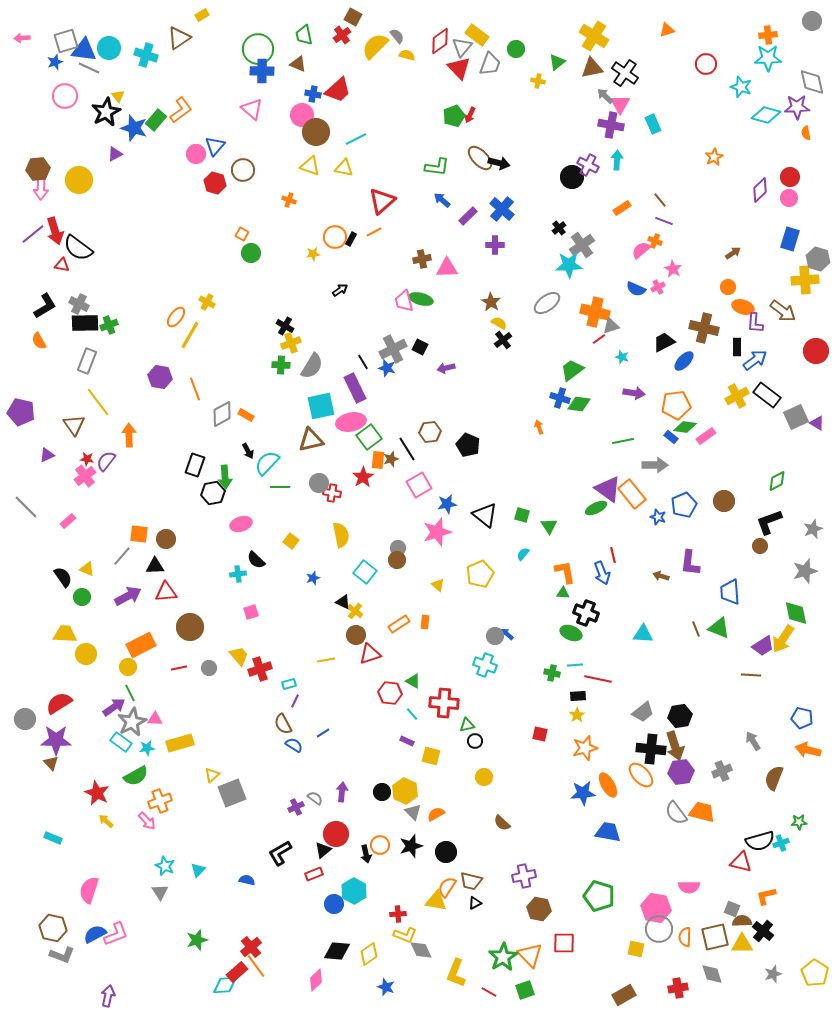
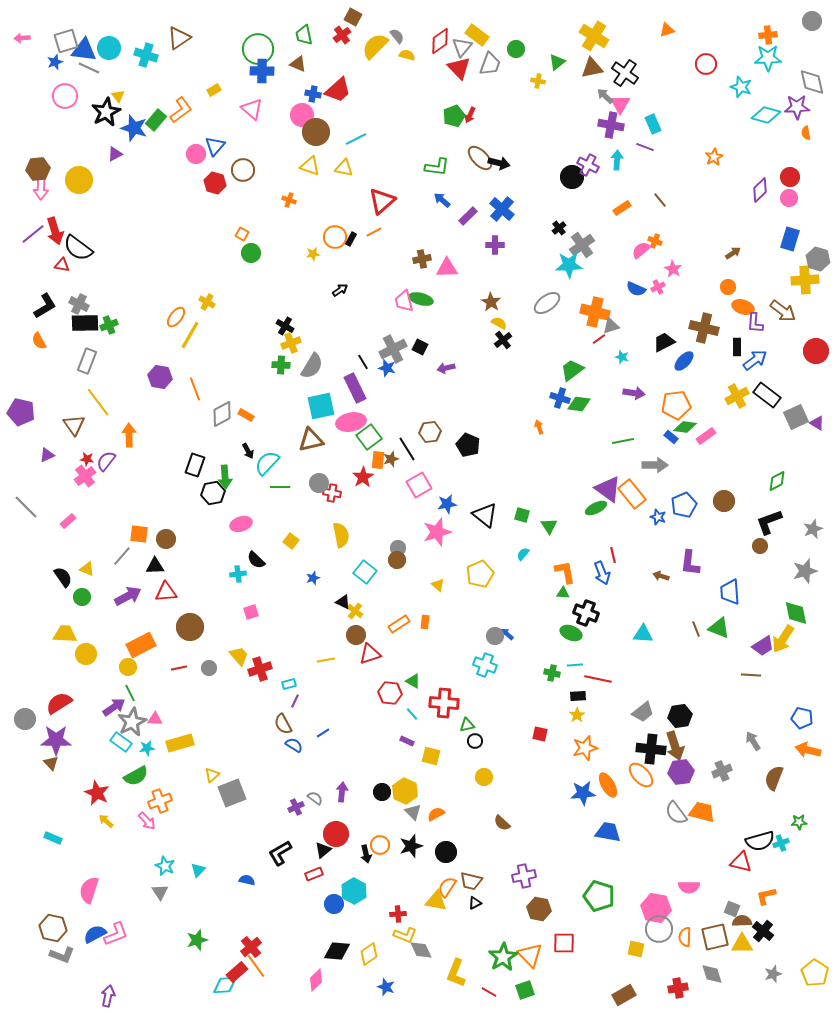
yellow rectangle at (202, 15): moved 12 px right, 75 px down
purple line at (664, 221): moved 19 px left, 74 px up
